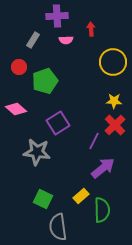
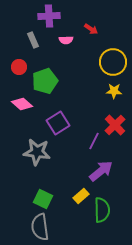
purple cross: moved 8 px left
red arrow: rotated 128 degrees clockwise
gray rectangle: rotated 56 degrees counterclockwise
yellow star: moved 10 px up
pink diamond: moved 6 px right, 5 px up
purple arrow: moved 2 px left, 3 px down
gray semicircle: moved 18 px left
